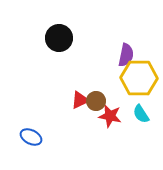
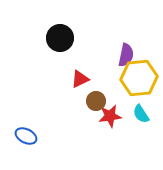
black circle: moved 1 px right
yellow hexagon: rotated 6 degrees counterclockwise
red triangle: moved 21 px up
red star: rotated 20 degrees counterclockwise
blue ellipse: moved 5 px left, 1 px up
